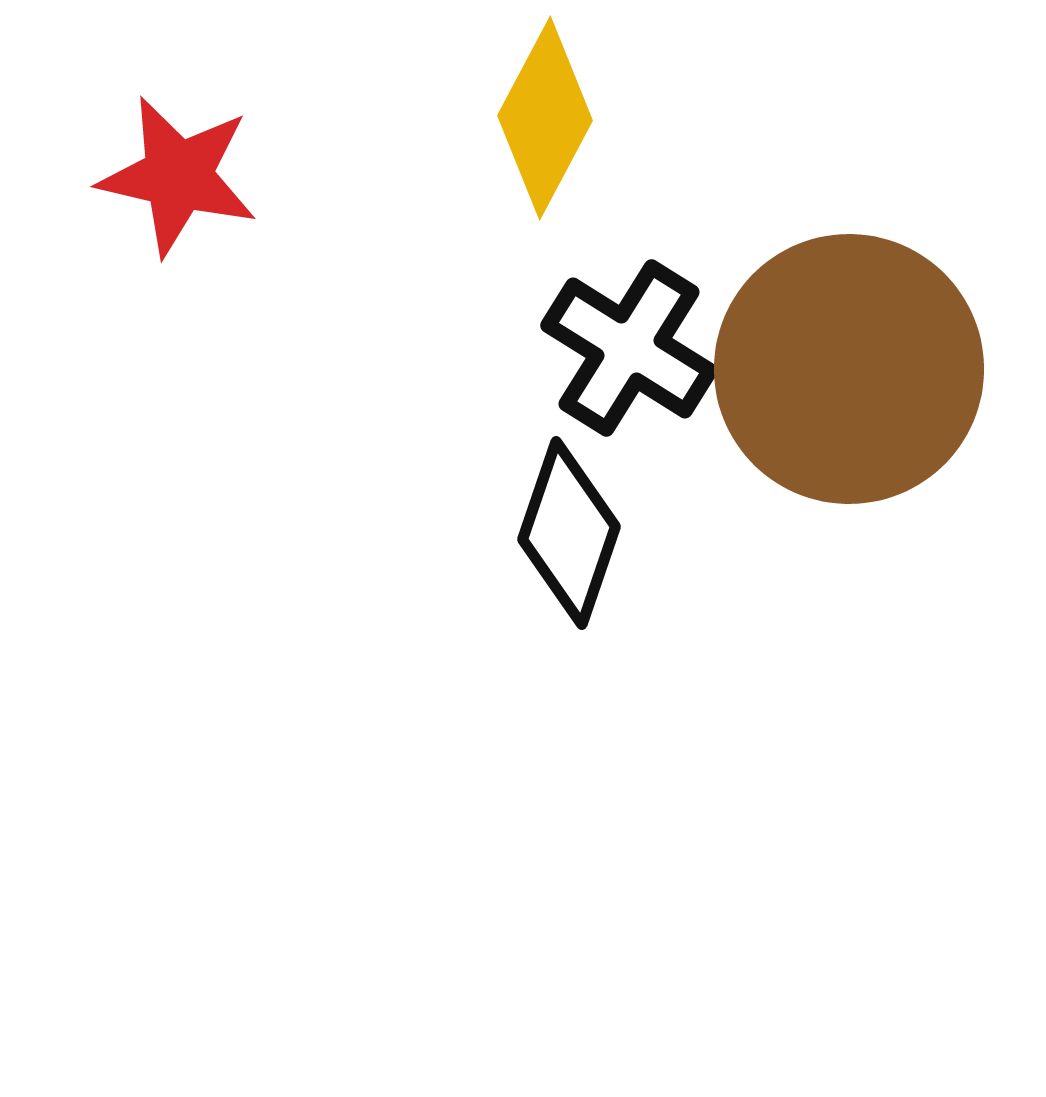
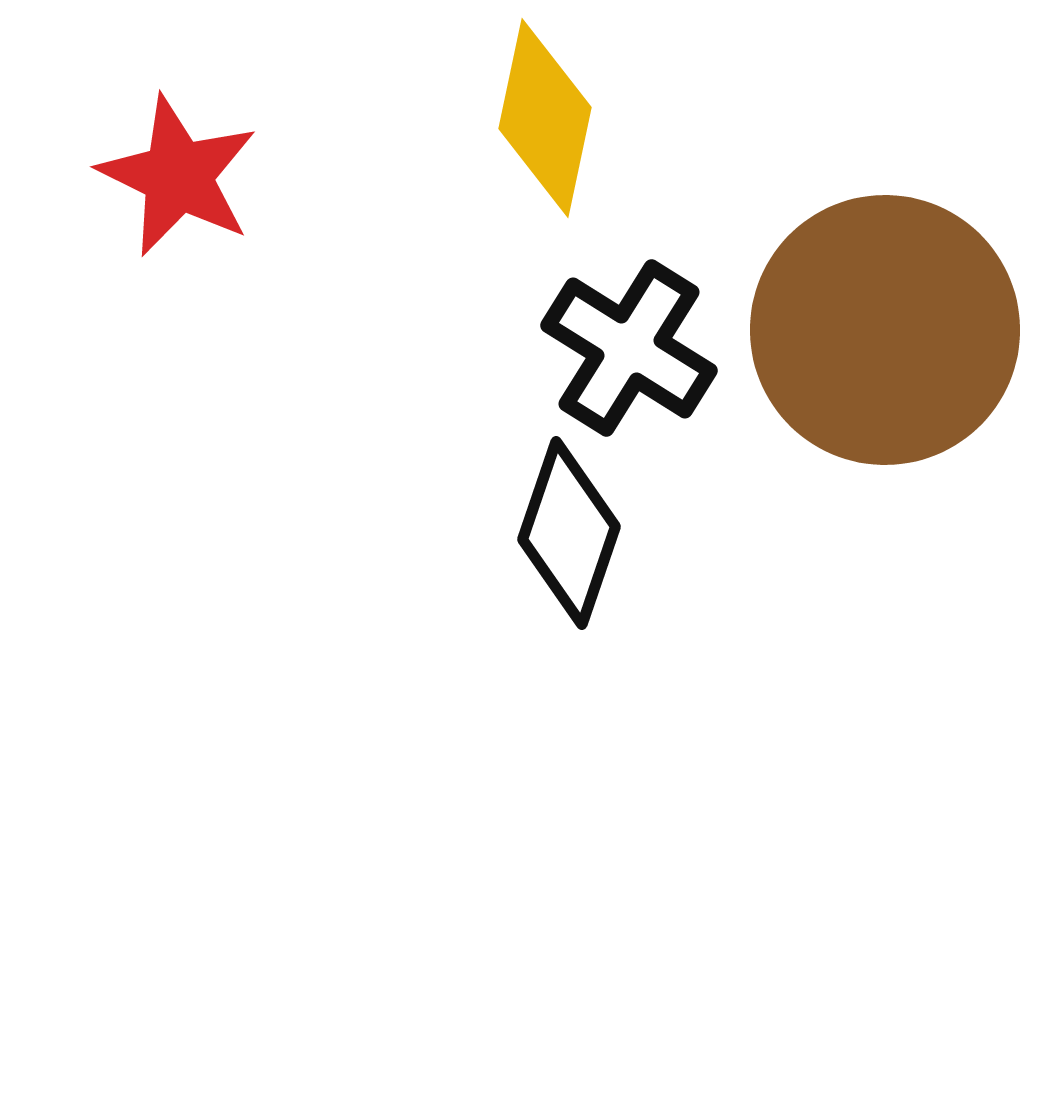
yellow diamond: rotated 16 degrees counterclockwise
red star: rotated 13 degrees clockwise
brown circle: moved 36 px right, 39 px up
